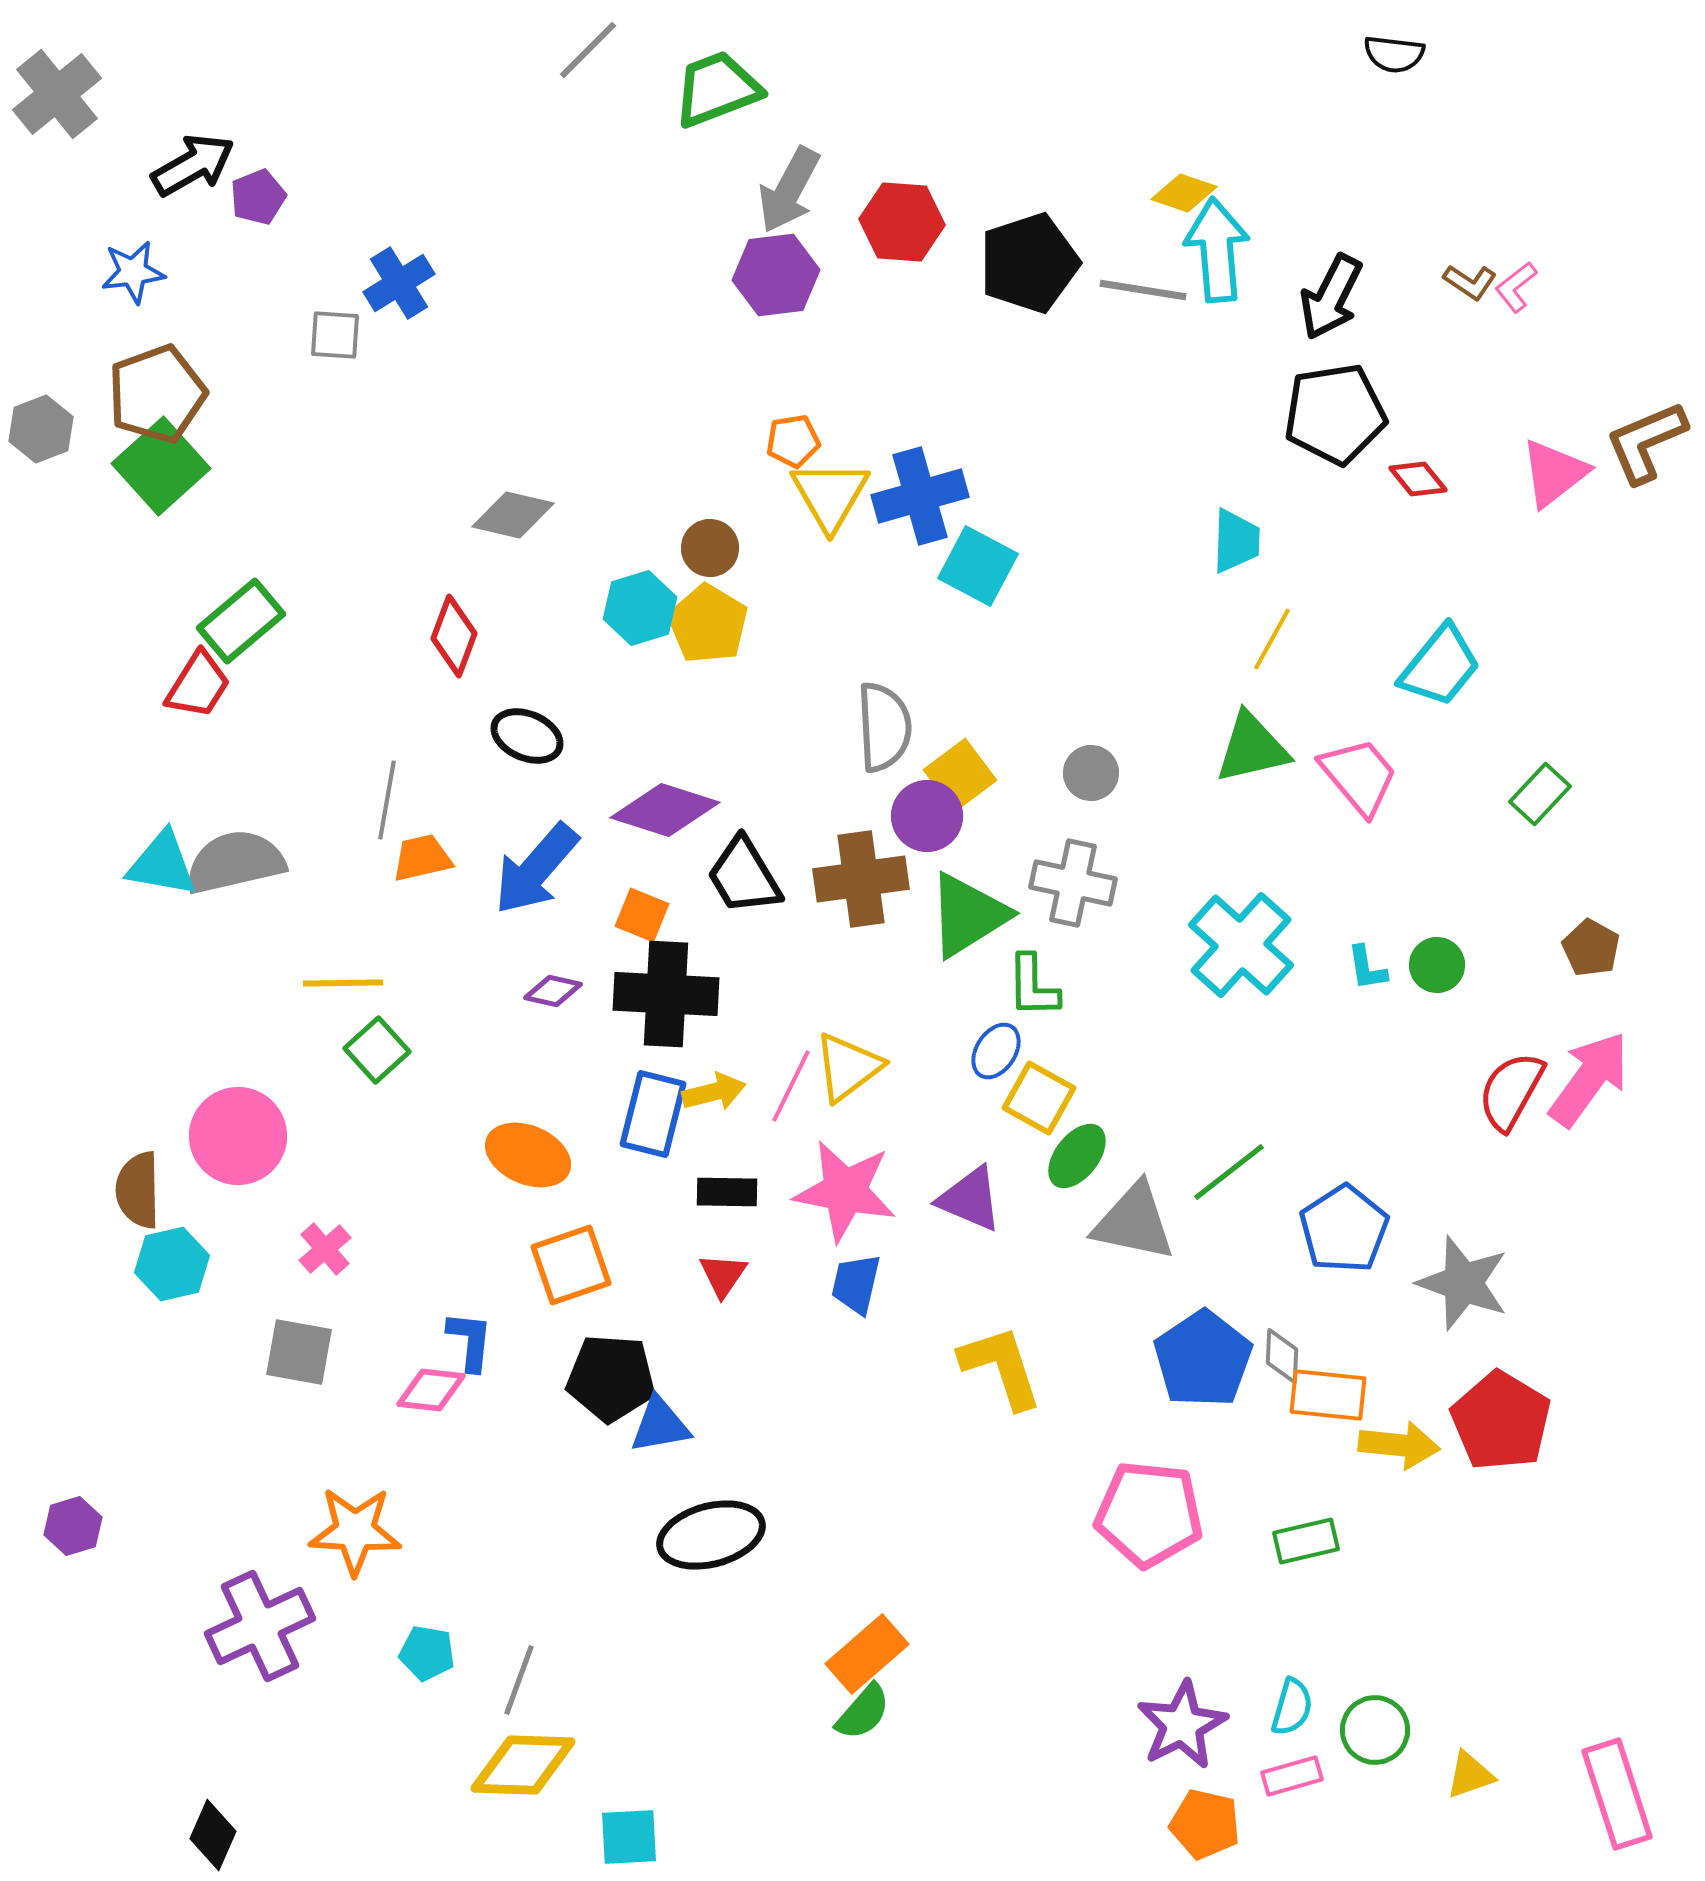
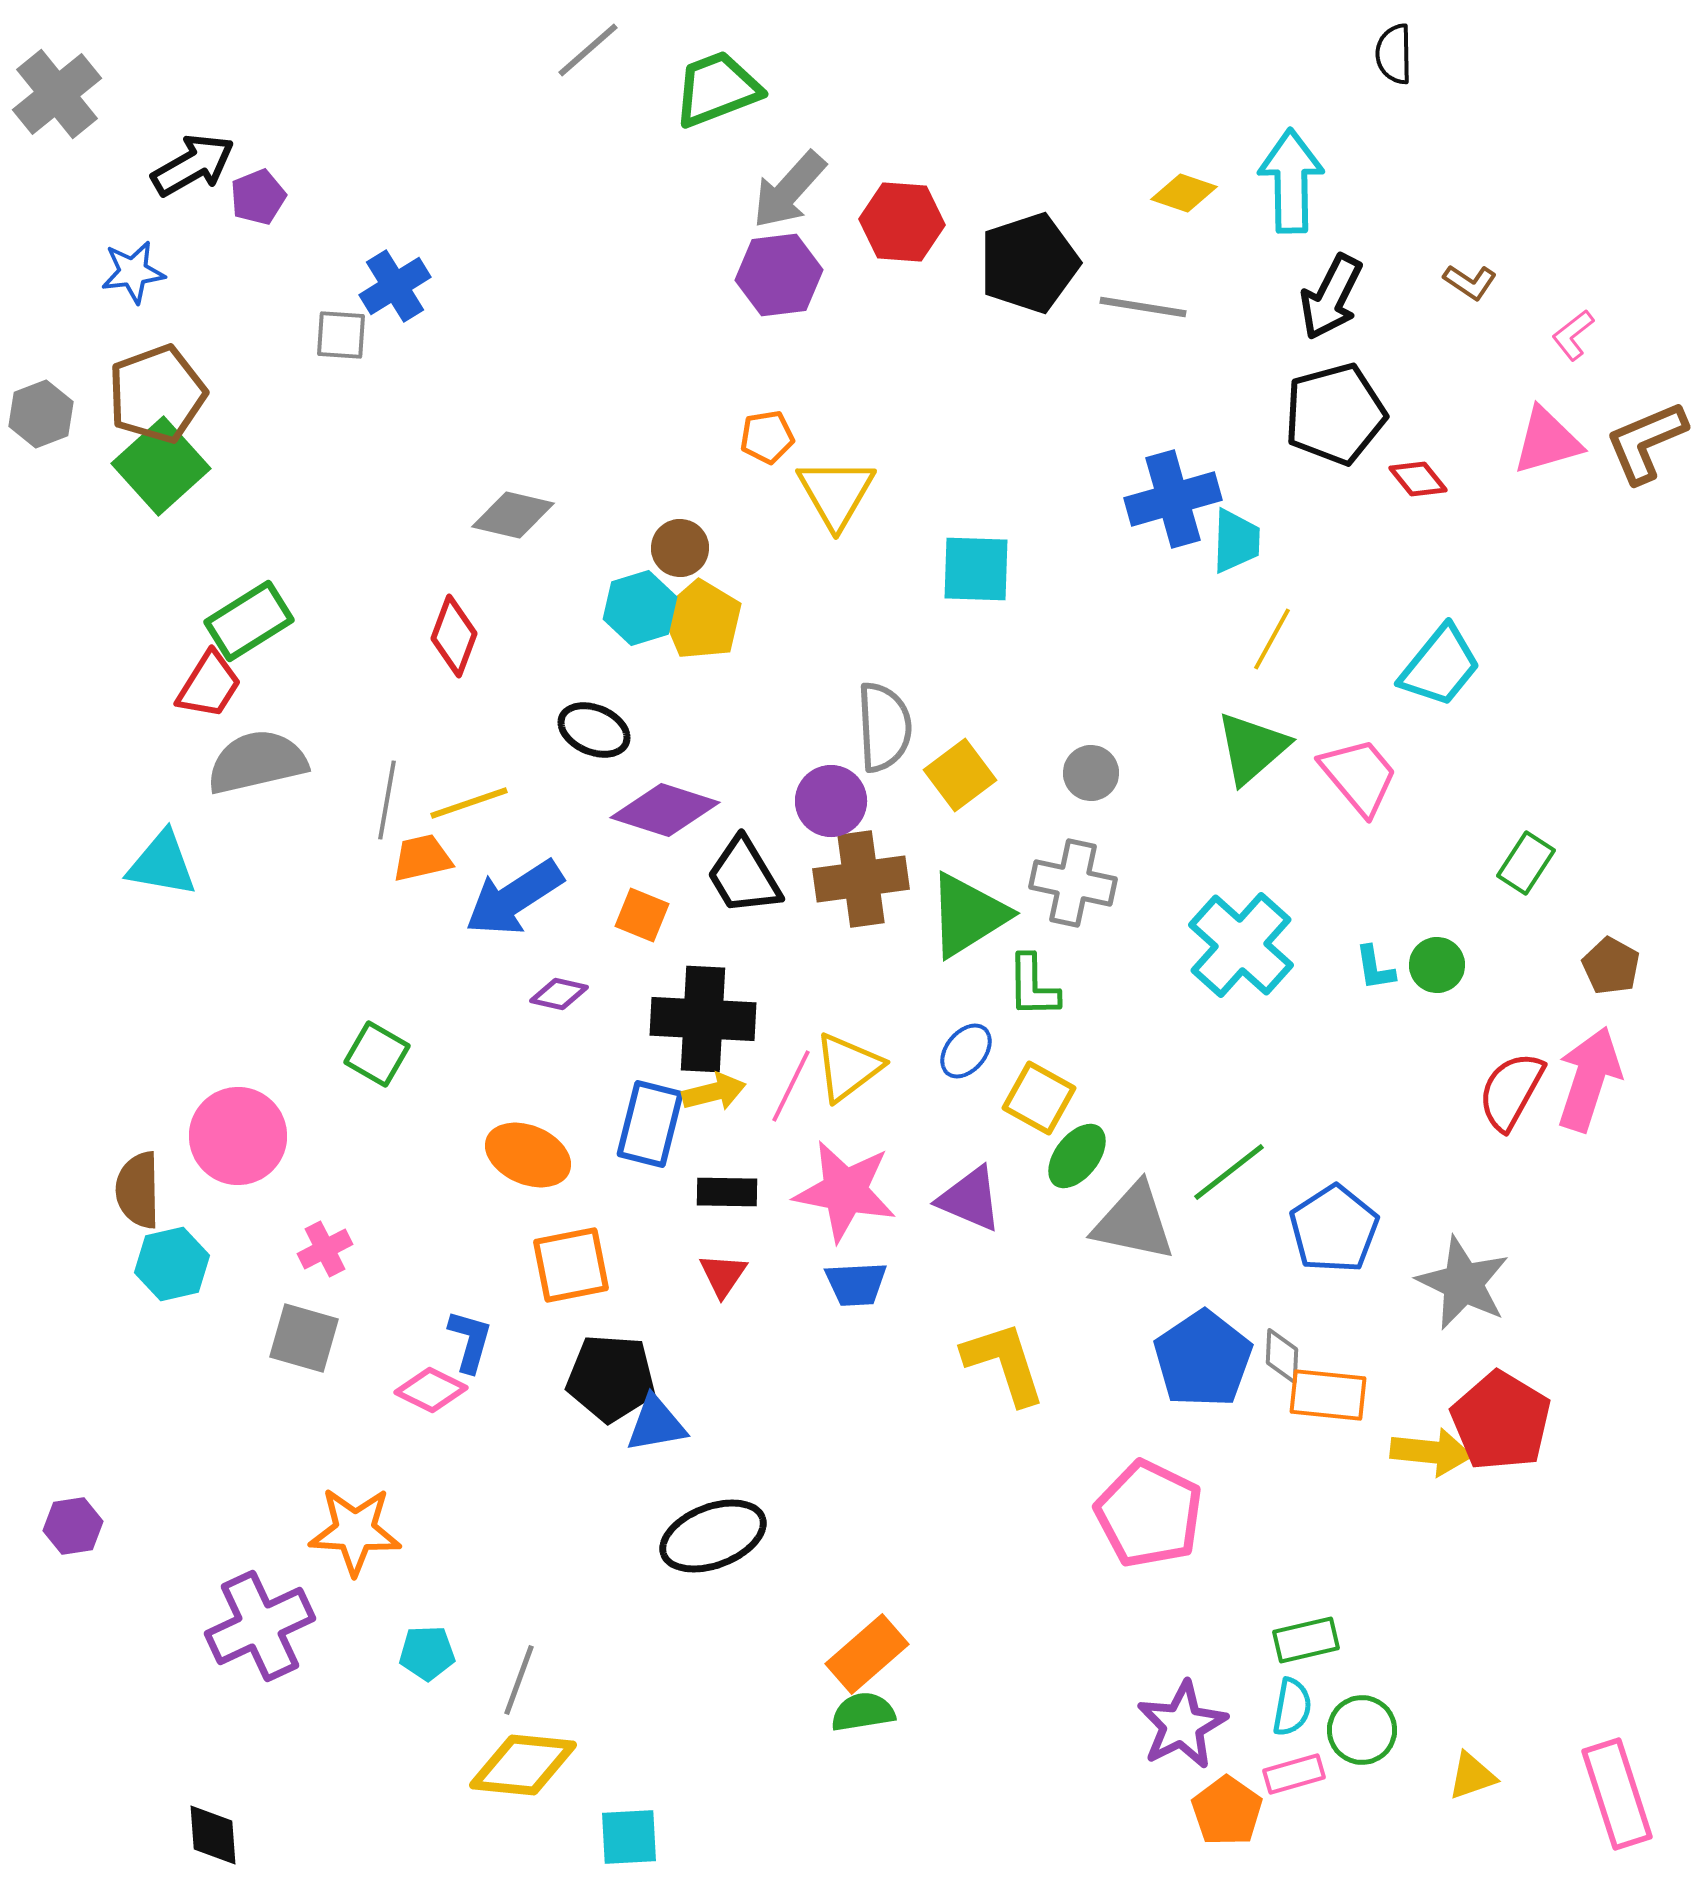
gray line at (588, 50): rotated 4 degrees clockwise
black semicircle at (1394, 54): rotated 82 degrees clockwise
gray arrow at (789, 190): rotated 14 degrees clockwise
cyan arrow at (1217, 250): moved 74 px right, 69 px up; rotated 4 degrees clockwise
purple hexagon at (776, 275): moved 3 px right
blue cross at (399, 283): moved 4 px left, 3 px down
pink L-shape at (1516, 287): moved 57 px right, 48 px down
gray line at (1143, 290): moved 17 px down
gray square at (335, 335): moved 6 px right
black pentagon at (1335, 414): rotated 6 degrees counterclockwise
gray hexagon at (41, 429): moved 15 px up
orange pentagon at (793, 441): moved 26 px left, 4 px up
pink triangle at (1554, 473): moved 7 px left, 32 px up; rotated 22 degrees clockwise
yellow triangle at (830, 495): moved 6 px right, 2 px up
blue cross at (920, 496): moved 253 px right, 3 px down
brown circle at (710, 548): moved 30 px left
cyan square at (978, 566): moved 2 px left, 3 px down; rotated 26 degrees counterclockwise
green rectangle at (241, 621): moved 8 px right; rotated 8 degrees clockwise
yellow pentagon at (708, 624): moved 6 px left, 4 px up
red trapezoid at (198, 685): moved 11 px right
black ellipse at (527, 736): moved 67 px right, 6 px up
green triangle at (1252, 748): rotated 28 degrees counterclockwise
green rectangle at (1540, 794): moved 14 px left, 69 px down; rotated 10 degrees counterclockwise
purple circle at (927, 816): moved 96 px left, 15 px up
gray semicircle at (235, 862): moved 22 px right, 100 px up
blue arrow at (536, 869): moved 22 px left, 29 px down; rotated 16 degrees clockwise
brown pentagon at (1591, 948): moved 20 px right, 18 px down
cyan L-shape at (1367, 968): moved 8 px right
yellow line at (343, 983): moved 126 px right, 180 px up; rotated 18 degrees counterclockwise
purple diamond at (553, 991): moved 6 px right, 3 px down
black cross at (666, 994): moved 37 px right, 25 px down
green square at (377, 1050): moved 4 px down; rotated 18 degrees counterclockwise
blue ellipse at (996, 1051): moved 30 px left; rotated 6 degrees clockwise
pink arrow at (1589, 1079): rotated 18 degrees counterclockwise
blue rectangle at (653, 1114): moved 3 px left, 10 px down
blue pentagon at (1344, 1229): moved 10 px left
pink cross at (325, 1249): rotated 14 degrees clockwise
orange square at (571, 1265): rotated 8 degrees clockwise
gray star at (1463, 1283): rotated 6 degrees clockwise
blue trapezoid at (856, 1284): rotated 106 degrees counterclockwise
blue L-shape at (470, 1341): rotated 10 degrees clockwise
gray square at (299, 1352): moved 5 px right, 14 px up; rotated 6 degrees clockwise
yellow L-shape at (1001, 1367): moved 3 px right, 4 px up
pink diamond at (431, 1390): rotated 20 degrees clockwise
blue triangle at (660, 1425): moved 4 px left, 1 px up
yellow arrow at (1399, 1445): moved 32 px right, 7 px down
pink pentagon at (1149, 1514): rotated 20 degrees clockwise
purple hexagon at (73, 1526): rotated 8 degrees clockwise
black ellipse at (711, 1535): moved 2 px right, 1 px down; rotated 6 degrees counterclockwise
green rectangle at (1306, 1541): moved 99 px down
cyan pentagon at (427, 1653): rotated 12 degrees counterclockwise
cyan semicircle at (1292, 1707): rotated 6 degrees counterclockwise
green semicircle at (863, 1712): rotated 140 degrees counterclockwise
green circle at (1375, 1730): moved 13 px left
yellow diamond at (523, 1765): rotated 4 degrees clockwise
yellow triangle at (1470, 1775): moved 2 px right, 1 px down
pink rectangle at (1292, 1776): moved 2 px right, 2 px up
orange pentagon at (1205, 1824): moved 22 px right, 13 px up; rotated 22 degrees clockwise
black diamond at (213, 1835): rotated 28 degrees counterclockwise
